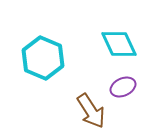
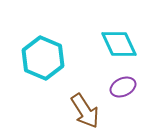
brown arrow: moved 6 px left
